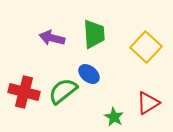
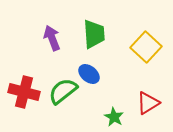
purple arrow: rotated 55 degrees clockwise
